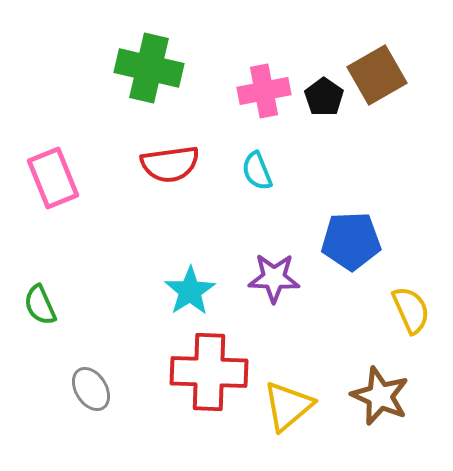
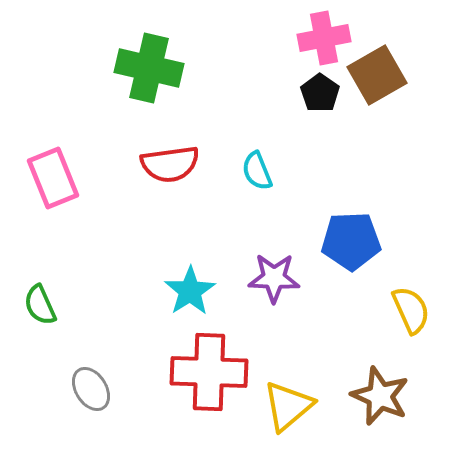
pink cross: moved 60 px right, 53 px up
black pentagon: moved 4 px left, 4 px up
